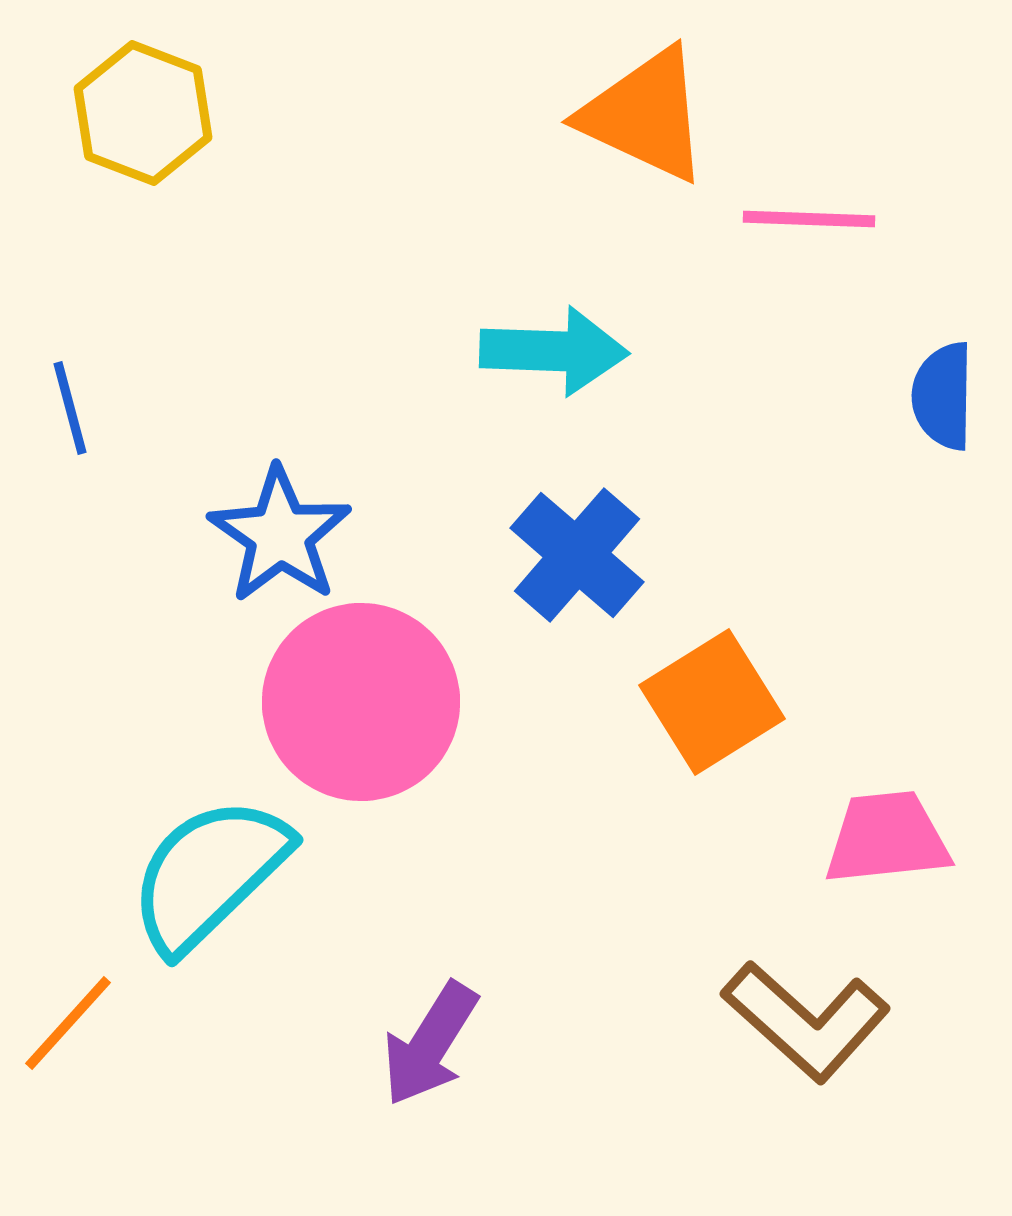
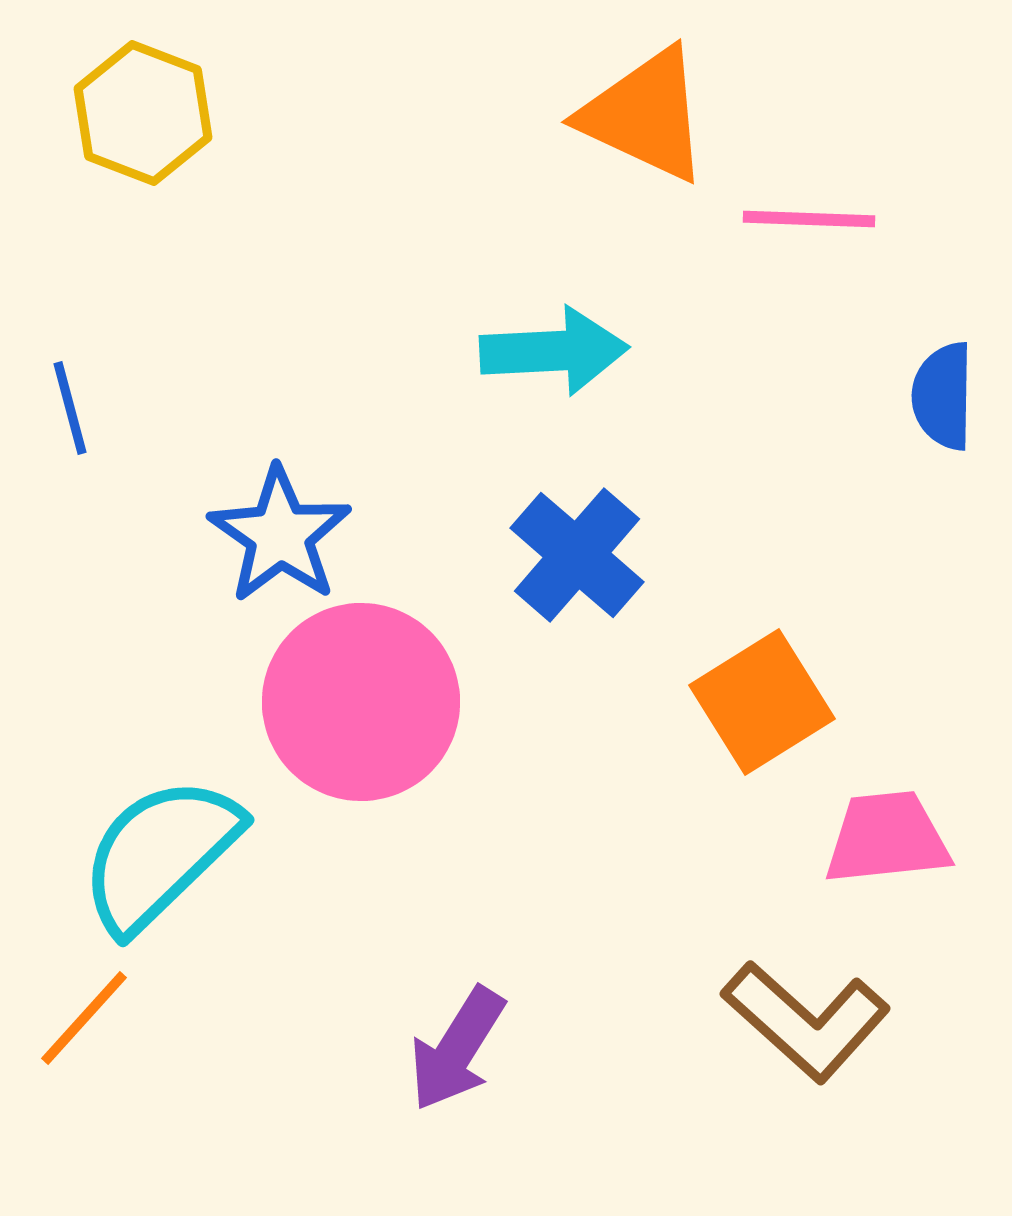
cyan arrow: rotated 5 degrees counterclockwise
orange square: moved 50 px right
cyan semicircle: moved 49 px left, 20 px up
orange line: moved 16 px right, 5 px up
purple arrow: moved 27 px right, 5 px down
